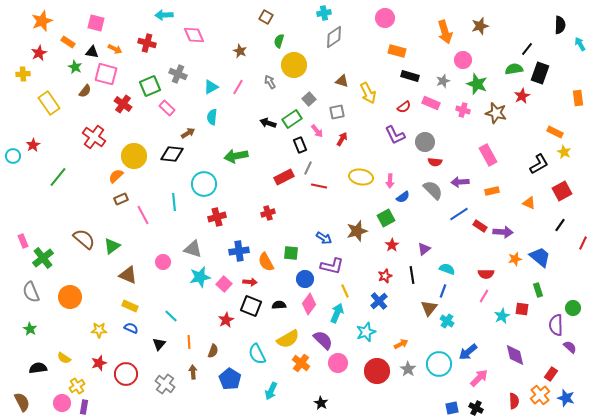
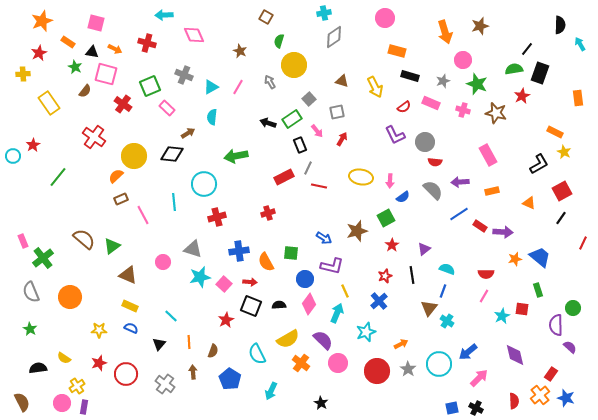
gray cross at (178, 74): moved 6 px right, 1 px down
yellow arrow at (368, 93): moved 7 px right, 6 px up
black line at (560, 225): moved 1 px right, 7 px up
